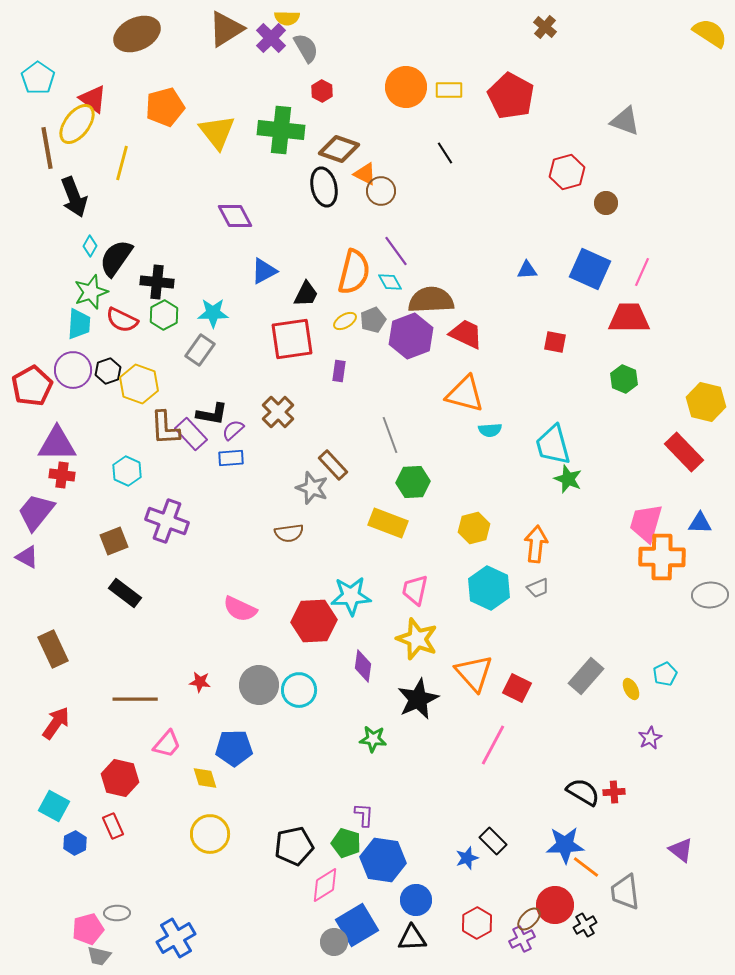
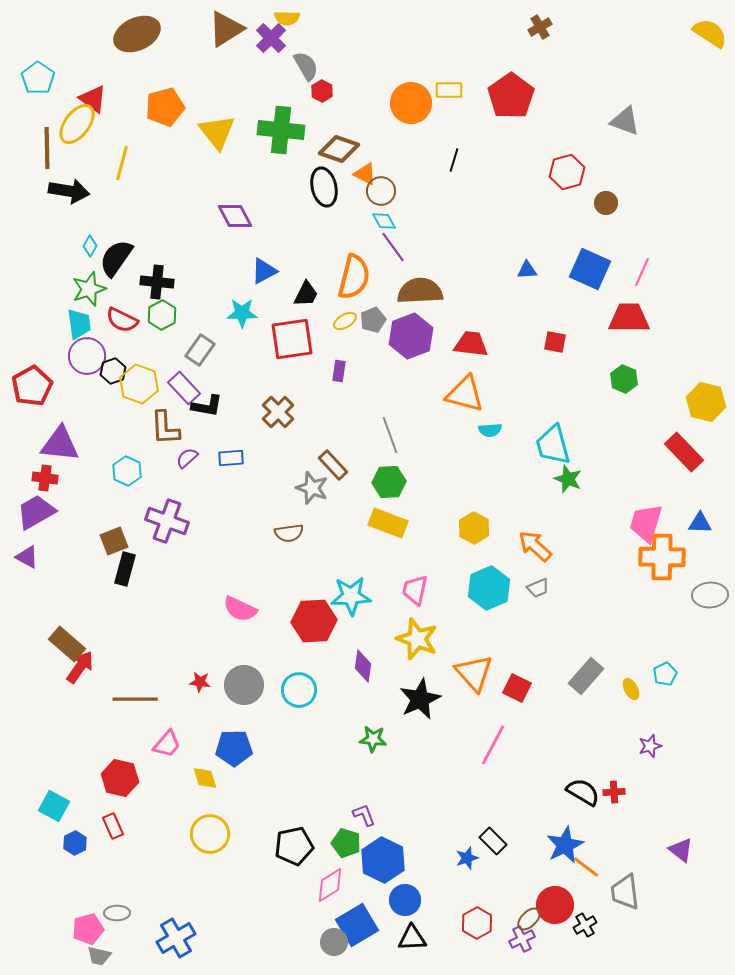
brown cross at (545, 27): moved 5 px left; rotated 20 degrees clockwise
gray semicircle at (306, 48): moved 18 px down
orange circle at (406, 87): moved 5 px right, 16 px down
red pentagon at (511, 96): rotated 9 degrees clockwise
brown line at (47, 148): rotated 9 degrees clockwise
black line at (445, 153): moved 9 px right, 7 px down; rotated 50 degrees clockwise
black arrow at (74, 197): moved 5 px left, 6 px up; rotated 60 degrees counterclockwise
purple line at (396, 251): moved 3 px left, 4 px up
orange semicircle at (354, 272): moved 5 px down
cyan diamond at (390, 282): moved 6 px left, 61 px up
green star at (91, 292): moved 2 px left, 3 px up
brown semicircle at (431, 300): moved 11 px left, 9 px up
cyan star at (213, 313): moved 29 px right
green hexagon at (164, 315): moved 2 px left
cyan trapezoid at (79, 324): rotated 12 degrees counterclockwise
red trapezoid at (466, 334): moved 5 px right, 10 px down; rotated 18 degrees counterclockwise
purple circle at (73, 370): moved 14 px right, 14 px up
black hexagon at (108, 371): moved 5 px right
black L-shape at (212, 414): moved 5 px left, 8 px up
purple semicircle at (233, 430): moved 46 px left, 28 px down
purple rectangle at (191, 434): moved 7 px left, 46 px up
purple triangle at (57, 444): moved 3 px right; rotated 6 degrees clockwise
red cross at (62, 475): moved 17 px left, 3 px down
green hexagon at (413, 482): moved 24 px left
purple trapezoid at (36, 512): rotated 21 degrees clockwise
yellow hexagon at (474, 528): rotated 16 degrees counterclockwise
orange arrow at (536, 544): moved 1 px left, 2 px down; rotated 54 degrees counterclockwise
cyan hexagon at (489, 588): rotated 12 degrees clockwise
black rectangle at (125, 593): moved 24 px up; rotated 68 degrees clockwise
brown rectangle at (53, 649): moved 14 px right, 5 px up; rotated 24 degrees counterclockwise
gray circle at (259, 685): moved 15 px left
black star at (418, 699): moved 2 px right
red arrow at (56, 723): moved 24 px right, 56 px up
purple star at (650, 738): moved 8 px down; rotated 10 degrees clockwise
purple L-shape at (364, 815): rotated 25 degrees counterclockwise
blue star at (565, 845): rotated 24 degrees counterclockwise
blue hexagon at (383, 860): rotated 18 degrees clockwise
pink diamond at (325, 885): moved 5 px right
blue circle at (416, 900): moved 11 px left
